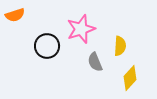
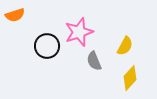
pink star: moved 2 px left, 3 px down
yellow semicircle: moved 5 px right; rotated 24 degrees clockwise
gray semicircle: moved 1 px left, 1 px up
